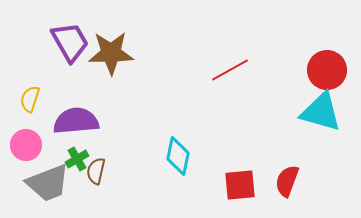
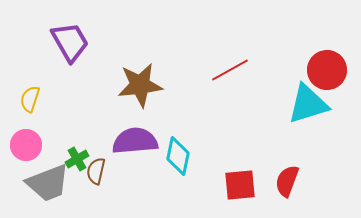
brown star: moved 29 px right, 32 px down; rotated 6 degrees counterclockwise
cyan triangle: moved 13 px left, 8 px up; rotated 33 degrees counterclockwise
purple semicircle: moved 59 px right, 20 px down
